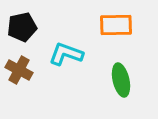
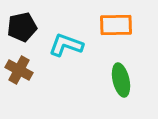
cyan L-shape: moved 9 px up
